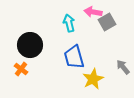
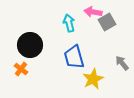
gray arrow: moved 1 px left, 4 px up
